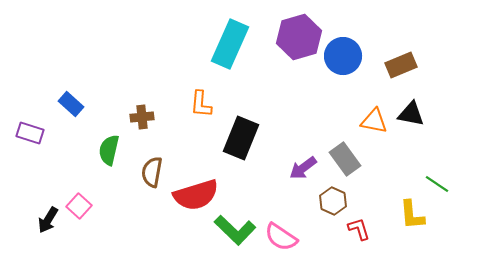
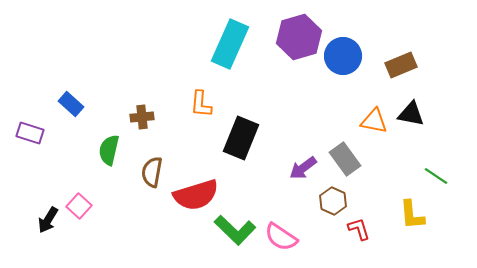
green line: moved 1 px left, 8 px up
